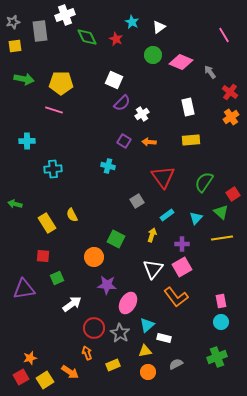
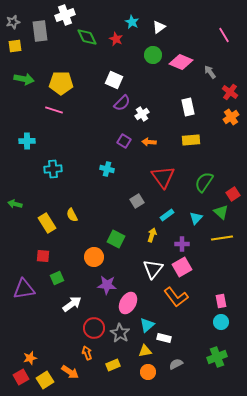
cyan cross at (108, 166): moved 1 px left, 3 px down
